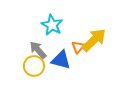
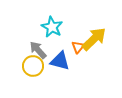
cyan star: moved 2 px down
yellow arrow: moved 1 px up
blue triangle: moved 1 px left, 1 px down
yellow circle: moved 1 px left
